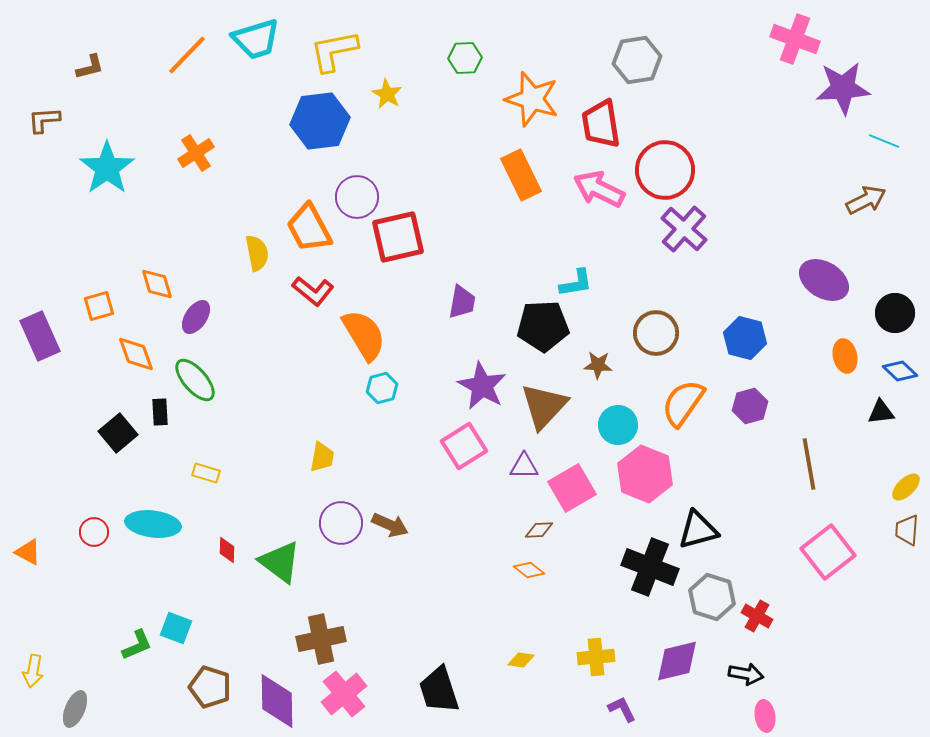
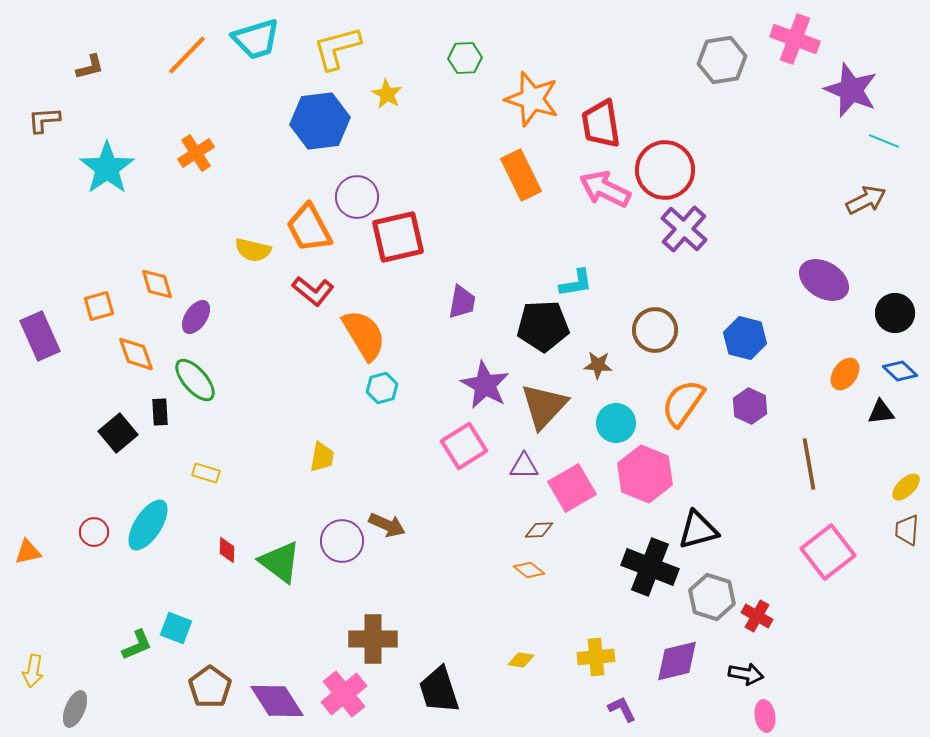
yellow L-shape at (334, 51): moved 3 px right, 3 px up; rotated 4 degrees counterclockwise
gray hexagon at (637, 60): moved 85 px right
purple star at (843, 88): moved 8 px right, 2 px down; rotated 26 degrees clockwise
pink arrow at (599, 189): moved 6 px right
yellow semicircle at (257, 253): moved 4 px left, 3 px up; rotated 114 degrees clockwise
brown circle at (656, 333): moved 1 px left, 3 px up
orange ellipse at (845, 356): moved 18 px down; rotated 48 degrees clockwise
purple star at (482, 386): moved 3 px right, 1 px up
purple hexagon at (750, 406): rotated 20 degrees counterclockwise
cyan circle at (618, 425): moved 2 px left, 2 px up
purple circle at (341, 523): moved 1 px right, 18 px down
cyan ellipse at (153, 524): moved 5 px left, 1 px down; rotated 64 degrees counterclockwise
brown arrow at (390, 525): moved 3 px left
orange triangle at (28, 552): rotated 40 degrees counterclockwise
brown cross at (321, 639): moved 52 px right; rotated 12 degrees clockwise
brown pentagon at (210, 687): rotated 18 degrees clockwise
purple diamond at (277, 701): rotated 32 degrees counterclockwise
